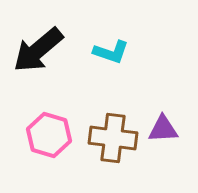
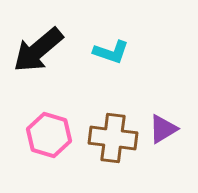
purple triangle: rotated 28 degrees counterclockwise
